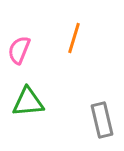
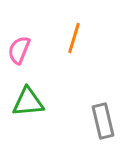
gray rectangle: moved 1 px right, 1 px down
